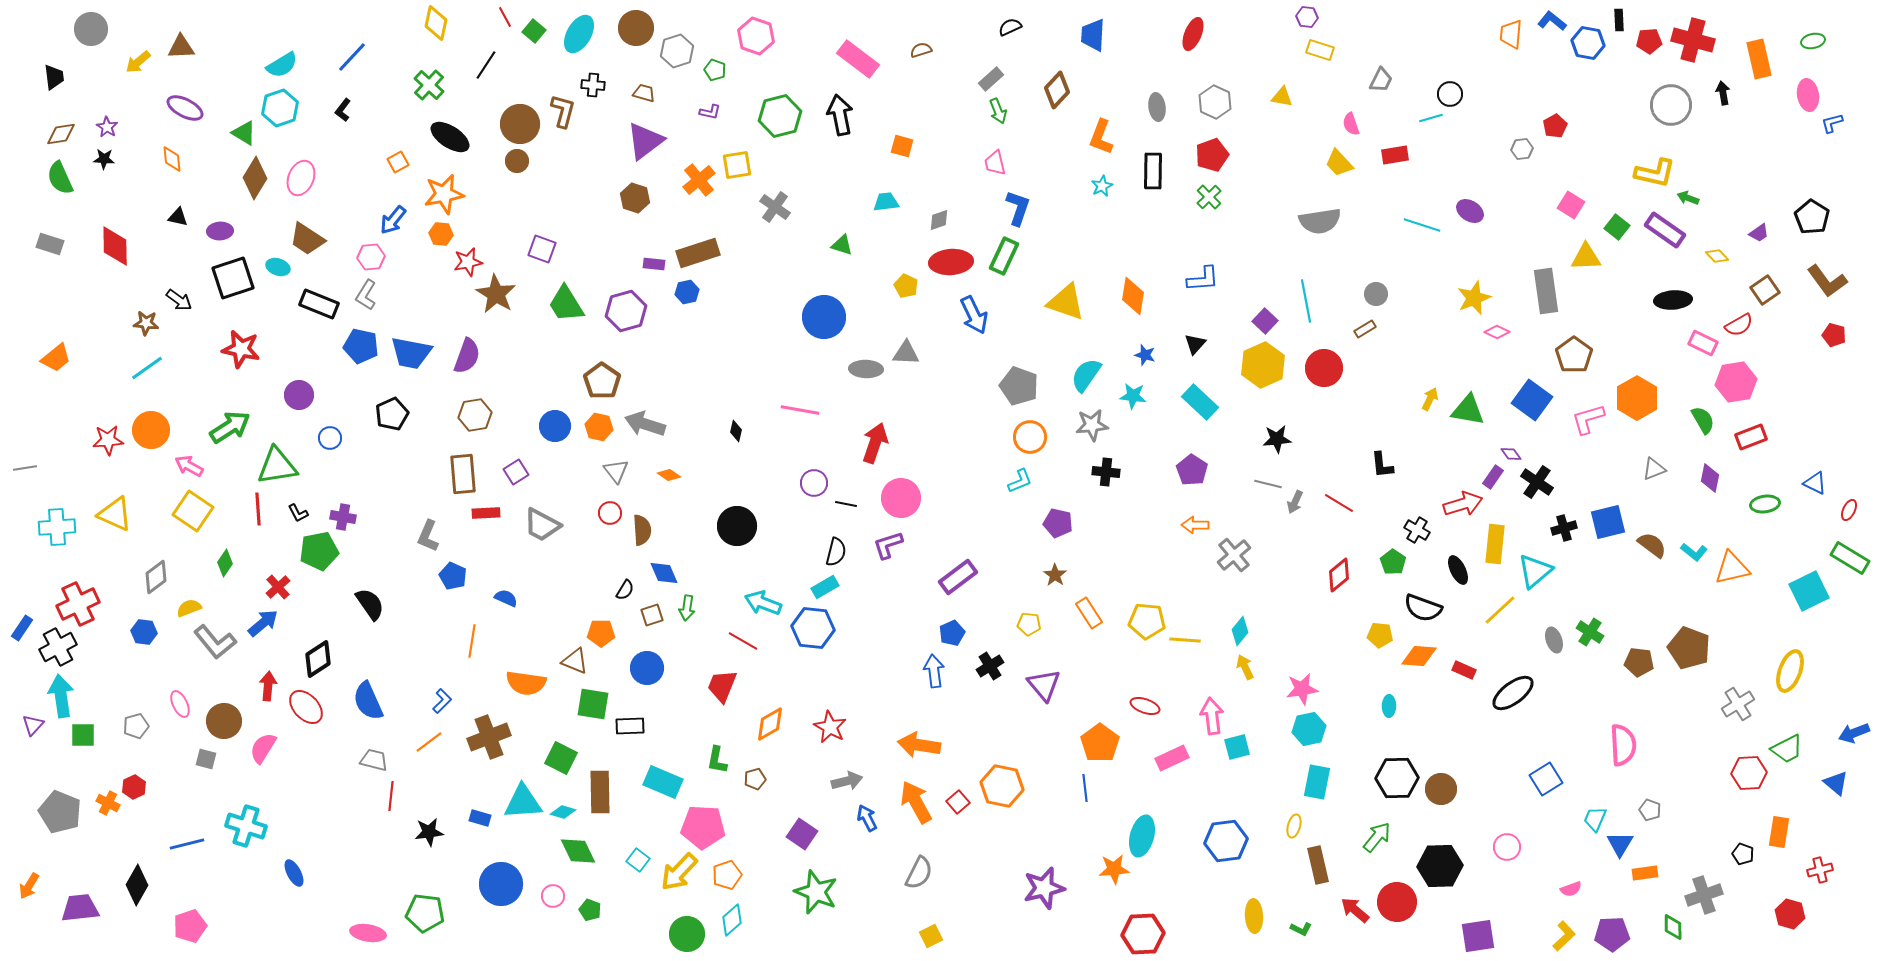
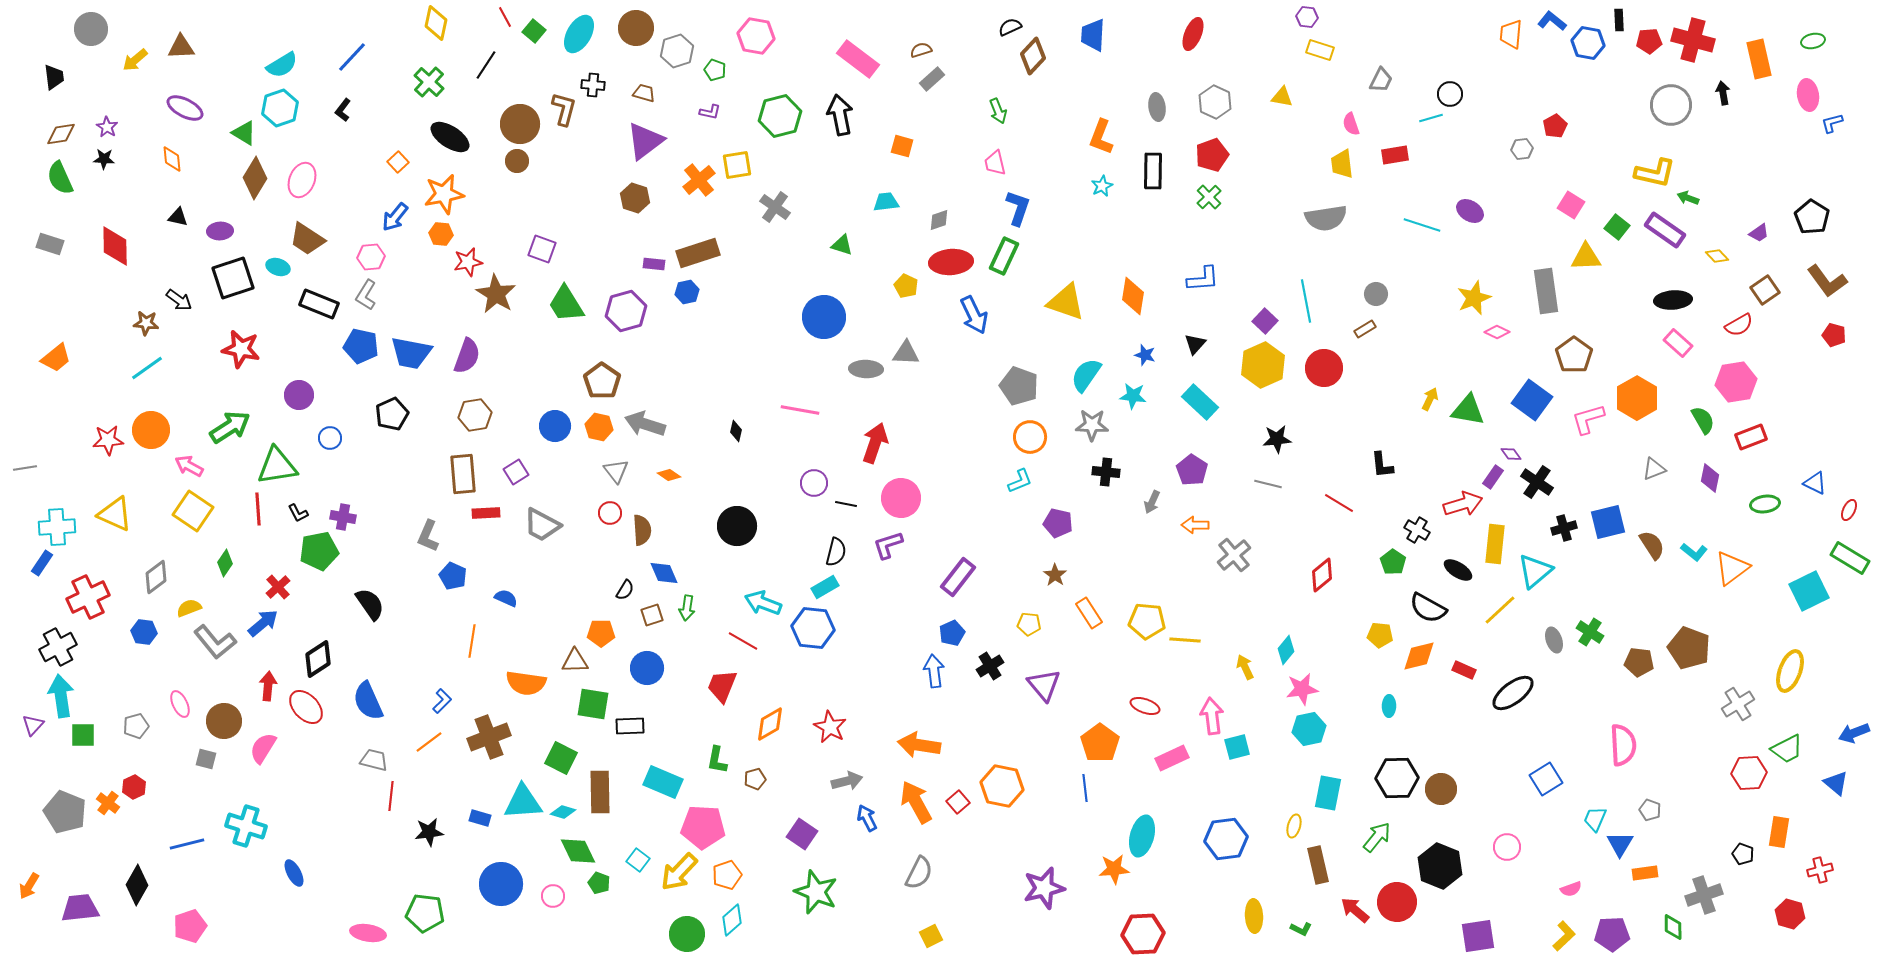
pink hexagon at (756, 36): rotated 9 degrees counterclockwise
yellow arrow at (138, 62): moved 3 px left, 2 px up
gray rectangle at (991, 79): moved 59 px left
green cross at (429, 85): moved 3 px up
brown diamond at (1057, 90): moved 24 px left, 34 px up
brown L-shape at (563, 111): moved 1 px right, 2 px up
orange square at (398, 162): rotated 15 degrees counterclockwise
yellow trapezoid at (1339, 163): moved 3 px right, 1 px down; rotated 36 degrees clockwise
pink ellipse at (301, 178): moved 1 px right, 2 px down
blue arrow at (393, 220): moved 2 px right, 3 px up
gray semicircle at (1320, 221): moved 6 px right, 3 px up
pink rectangle at (1703, 343): moved 25 px left; rotated 16 degrees clockwise
gray star at (1092, 425): rotated 8 degrees clockwise
gray arrow at (1295, 502): moved 143 px left
brown semicircle at (1652, 545): rotated 20 degrees clockwise
orange triangle at (1732, 568): rotated 24 degrees counterclockwise
black ellipse at (1458, 570): rotated 32 degrees counterclockwise
red diamond at (1339, 575): moved 17 px left
purple rectangle at (958, 577): rotated 15 degrees counterclockwise
red cross at (78, 604): moved 10 px right, 7 px up
black semicircle at (1423, 608): moved 5 px right; rotated 9 degrees clockwise
blue rectangle at (22, 628): moved 20 px right, 65 px up
cyan diamond at (1240, 631): moved 46 px right, 19 px down
orange diamond at (1419, 656): rotated 18 degrees counterclockwise
brown triangle at (575, 661): rotated 24 degrees counterclockwise
cyan rectangle at (1317, 782): moved 11 px right, 11 px down
orange cross at (108, 803): rotated 10 degrees clockwise
gray pentagon at (60, 812): moved 5 px right
blue hexagon at (1226, 841): moved 2 px up
black hexagon at (1440, 866): rotated 24 degrees clockwise
green pentagon at (590, 910): moved 9 px right, 27 px up
